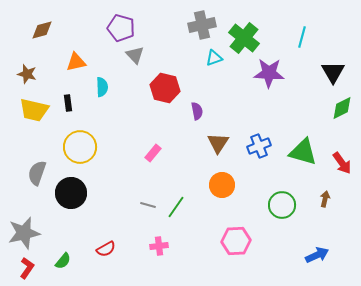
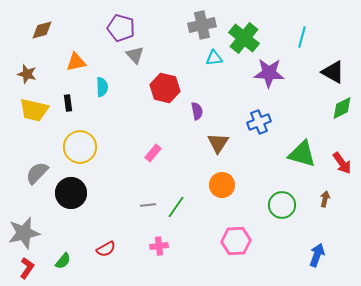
cyan triangle: rotated 12 degrees clockwise
black triangle: rotated 30 degrees counterclockwise
blue cross: moved 24 px up
green triangle: moved 1 px left, 2 px down
gray semicircle: rotated 25 degrees clockwise
gray line: rotated 21 degrees counterclockwise
blue arrow: rotated 45 degrees counterclockwise
